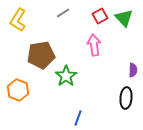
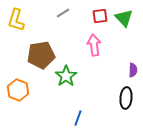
red square: rotated 21 degrees clockwise
yellow L-shape: moved 2 px left; rotated 15 degrees counterclockwise
